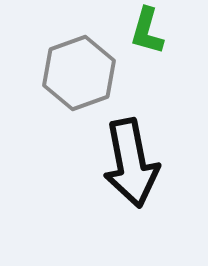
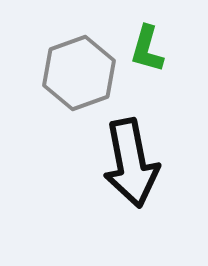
green L-shape: moved 18 px down
